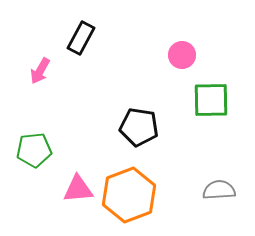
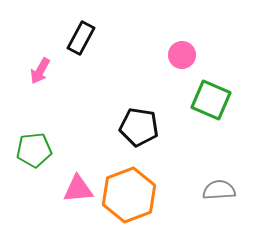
green square: rotated 24 degrees clockwise
